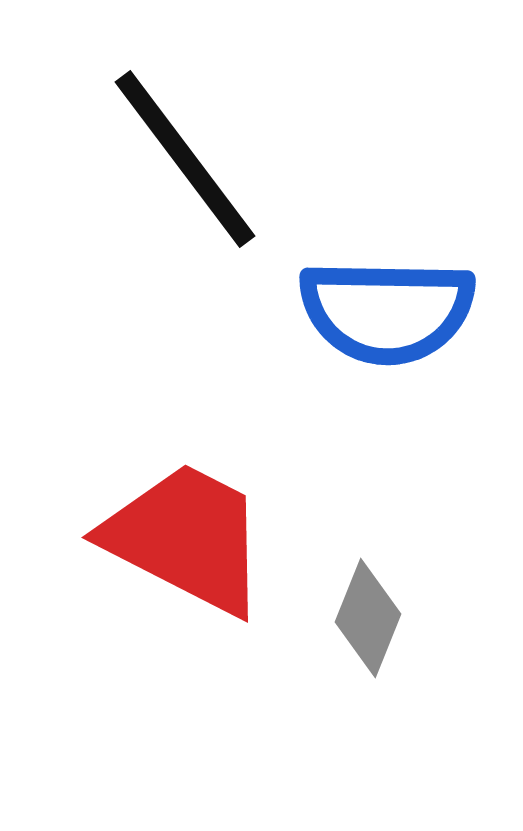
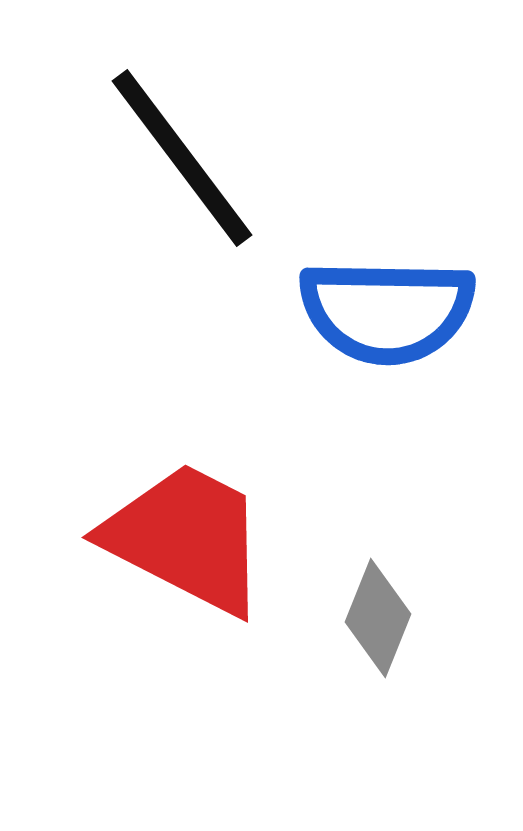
black line: moved 3 px left, 1 px up
gray diamond: moved 10 px right
